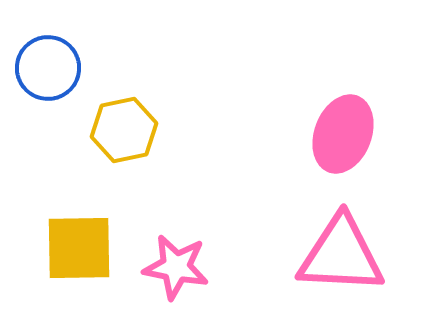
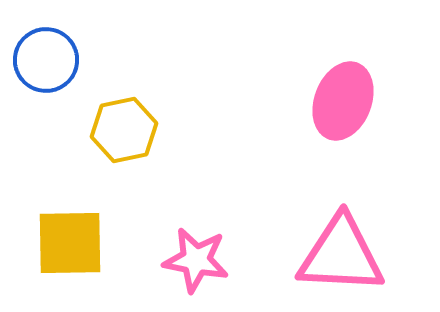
blue circle: moved 2 px left, 8 px up
pink ellipse: moved 33 px up
yellow square: moved 9 px left, 5 px up
pink star: moved 20 px right, 7 px up
